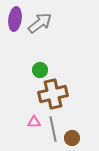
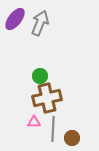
purple ellipse: rotated 30 degrees clockwise
gray arrow: rotated 30 degrees counterclockwise
green circle: moved 6 px down
brown cross: moved 6 px left, 4 px down
gray line: rotated 15 degrees clockwise
